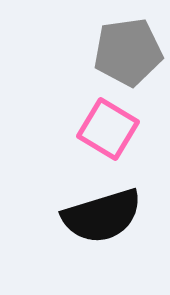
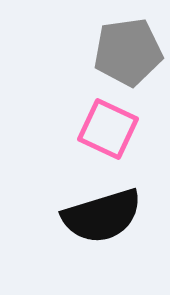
pink square: rotated 6 degrees counterclockwise
